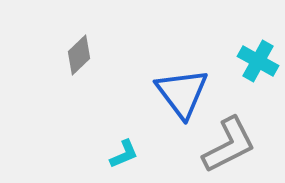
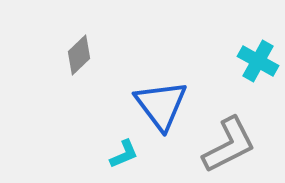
blue triangle: moved 21 px left, 12 px down
